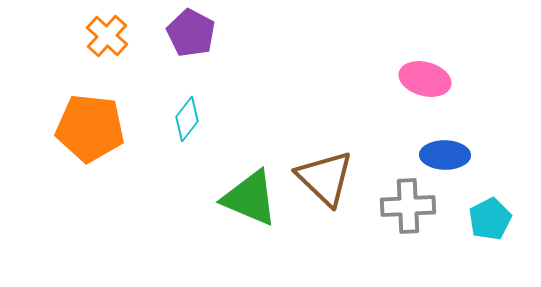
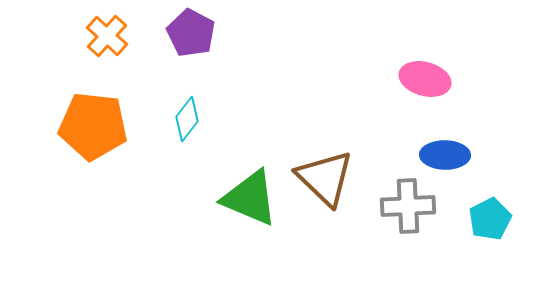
orange pentagon: moved 3 px right, 2 px up
